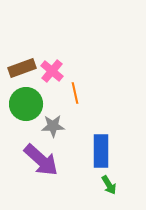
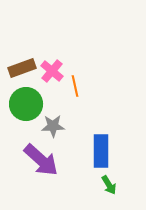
orange line: moved 7 px up
